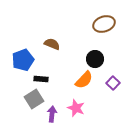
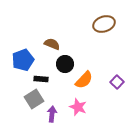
black circle: moved 30 px left, 5 px down
purple square: moved 4 px right, 1 px up
pink star: moved 2 px right, 1 px up
